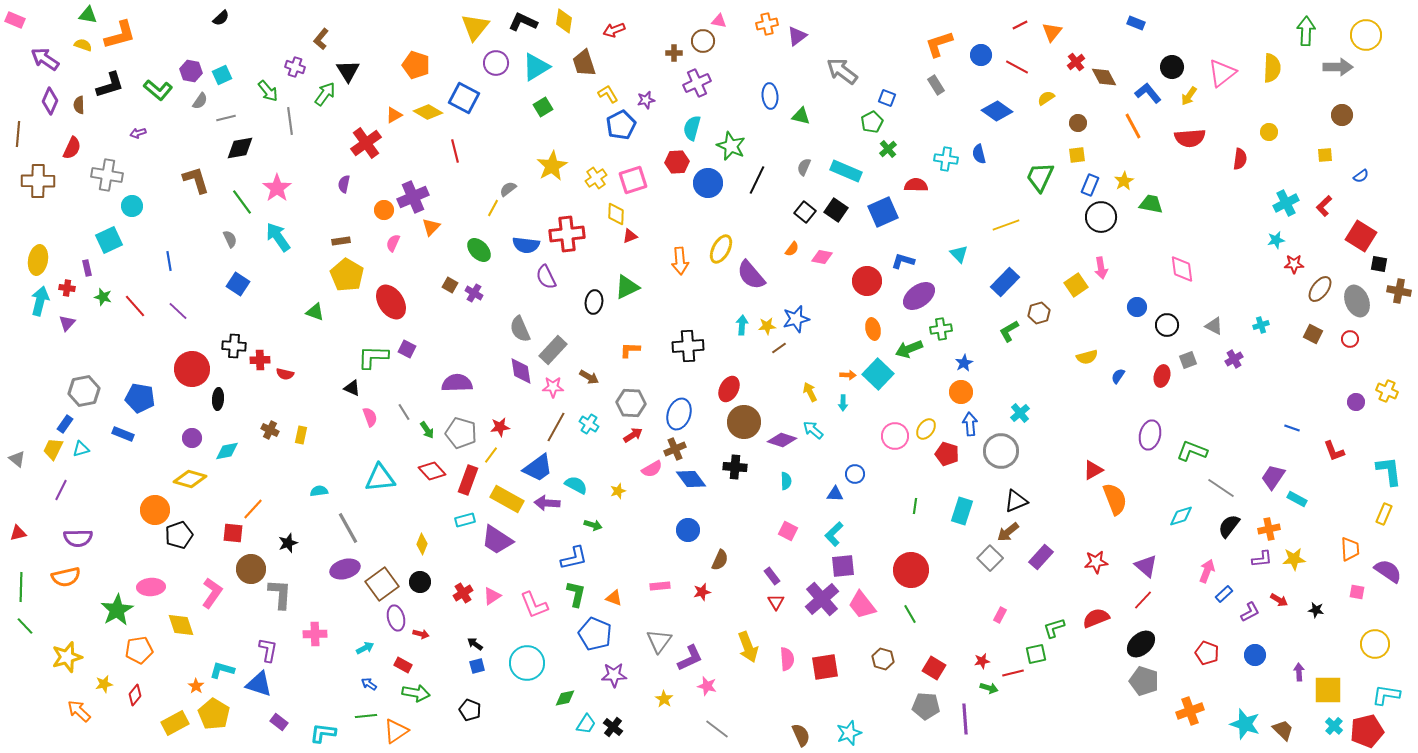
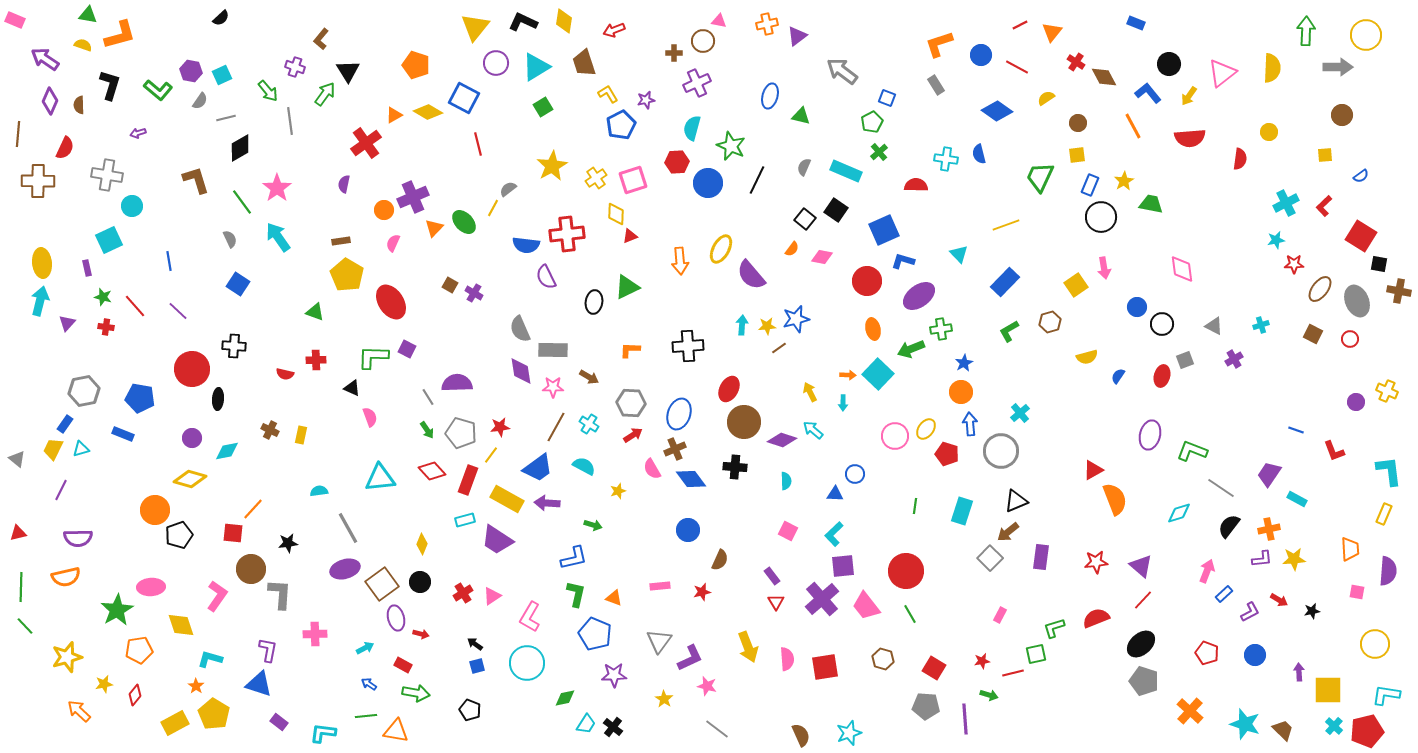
red cross at (1076, 62): rotated 18 degrees counterclockwise
black circle at (1172, 67): moved 3 px left, 3 px up
black L-shape at (110, 85): rotated 56 degrees counterclockwise
blue ellipse at (770, 96): rotated 20 degrees clockwise
red semicircle at (72, 148): moved 7 px left
black diamond at (240, 148): rotated 20 degrees counterclockwise
green cross at (888, 149): moved 9 px left, 3 px down
red line at (455, 151): moved 23 px right, 7 px up
black square at (805, 212): moved 7 px down
blue square at (883, 212): moved 1 px right, 18 px down
orange triangle at (431, 227): moved 3 px right, 1 px down
green ellipse at (479, 250): moved 15 px left, 28 px up
yellow ellipse at (38, 260): moved 4 px right, 3 px down; rotated 16 degrees counterclockwise
pink arrow at (1101, 268): moved 3 px right
red cross at (67, 288): moved 39 px right, 39 px down
brown hexagon at (1039, 313): moved 11 px right, 9 px down
black circle at (1167, 325): moved 5 px left, 1 px up
green arrow at (909, 349): moved 2 px right
gray rectangle at (553, 350): rotated 48 degrees clockwise
red cross at (260, 360): moved 56 px right
gray square at (1188, 360): moved 3 px left
gray line at (404, 412): moved 24 px right, 15 px up
blue line at (1292, 428): moved 4 px right, 2 px down
pink semicircle at (652, 469): rotated 90 degrees clockwise
purple trapezoid at (1273, 477): moved 4 px left, 3 px up
cyan semicircle at (576, 485): moved 8 px right, 19 px up
cyan diamond at (1181, 516): moved 2 px left, 3 px up
black star at (288, 543): rotated 12 degrees clockwise
purple rectangle at (1041, 557): rotated 35 degrees counterclockwise
purple triangle at (1146, 566): moved 5 px left
red circle at (911, 570): moved 5 px left, 1 px down
purple semicircle at (1388, 571): rotated 60 degrees clockwise
pink L-shape at (212, 593): moved 5 px right, 3 px down
pink L-shape at (534, 605): moved 4 px left, 12 px down; rotated 52 degrees clockwise
pink trapezoid at (862, 605): moved 4 px right, 1 px down
black star at (1316, 610): moved 4 px left, 1 px down; rotated 21 degrees counterclockwise
cyan L-shape at (222, 670): moved 12 px left, 11 px up
green arrow at (989, 688): moved 7 px down
orange cross at (1190, 711): rotated 28 degrees counterclockwise
orange triangle at (396, 731): rotated 44 degrees clockwise
